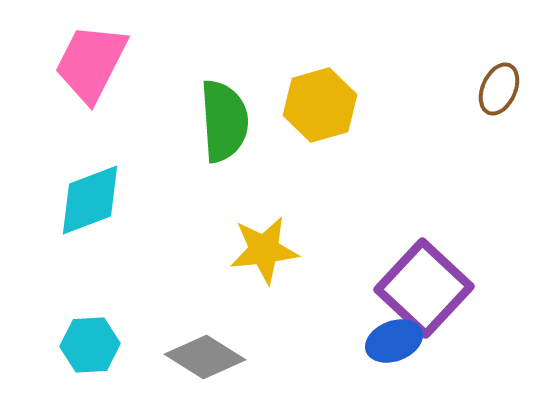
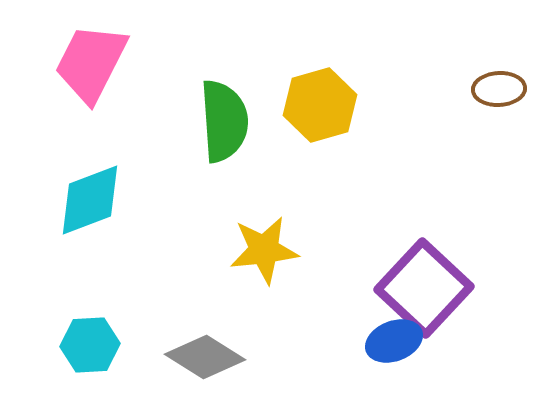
brown ellipse: rotated 63 degrees clockwise
